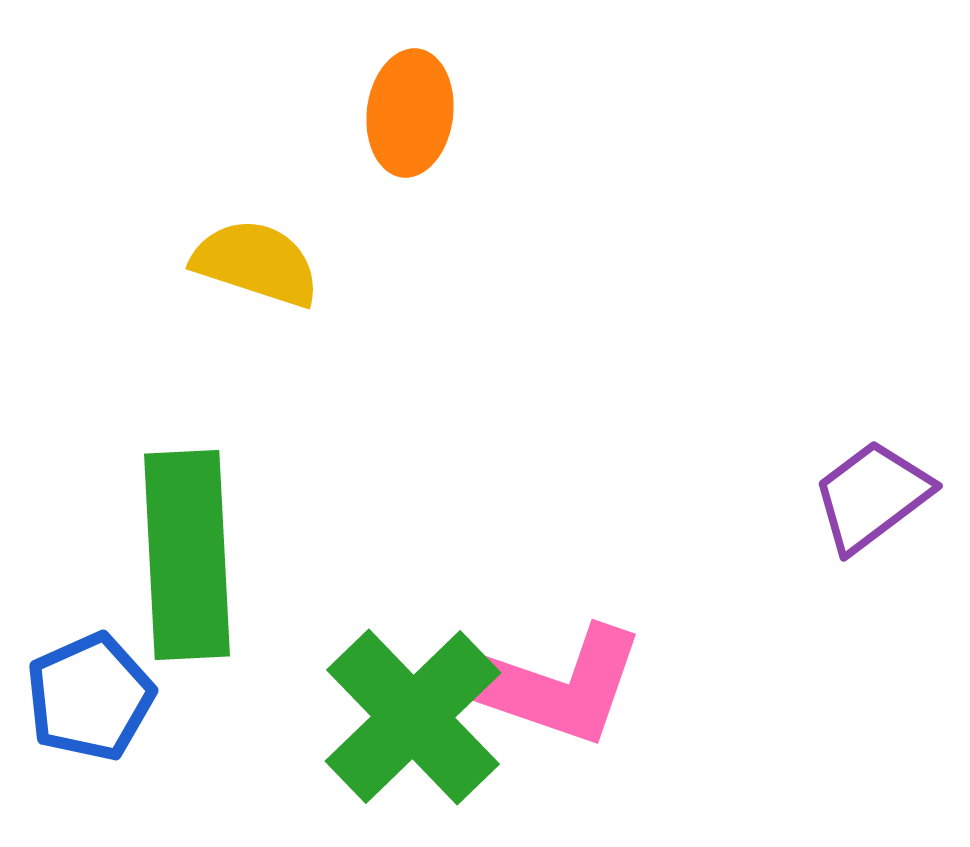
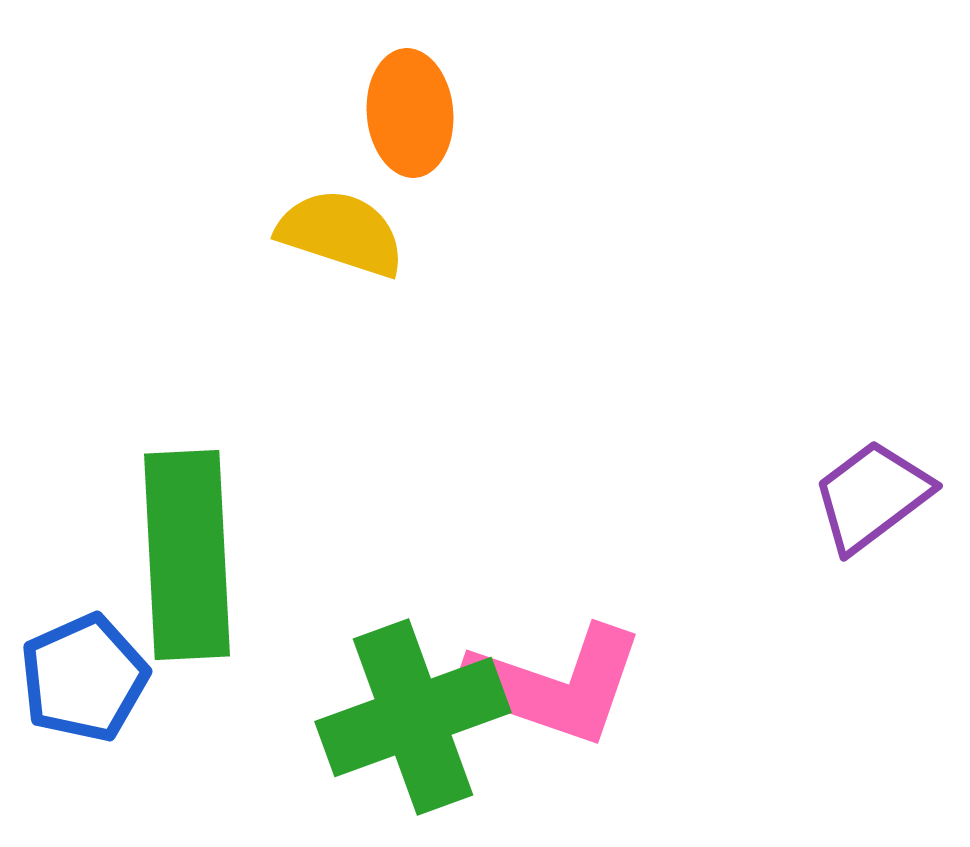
orange ellipse: rotated 12 degrees counterclockwise
yellow semicircle: moved 85 px right, 30 px up
blue pentagon: moved 6 px left, 19 px up
green cross: rotated 24 degrees clockwise
